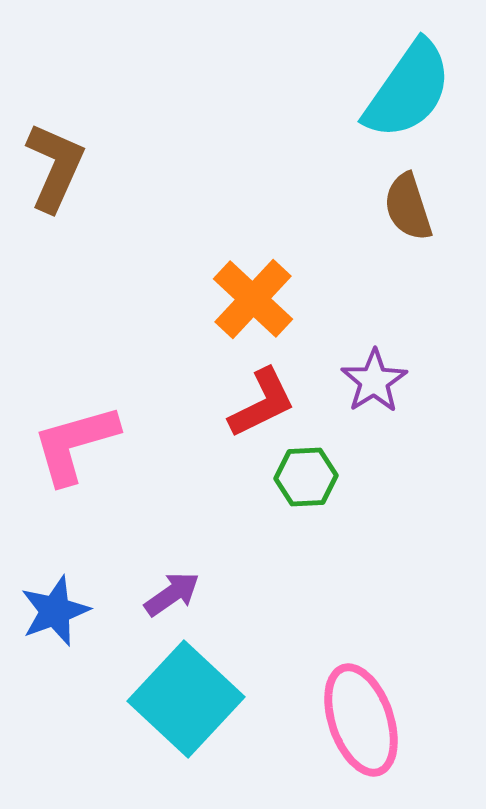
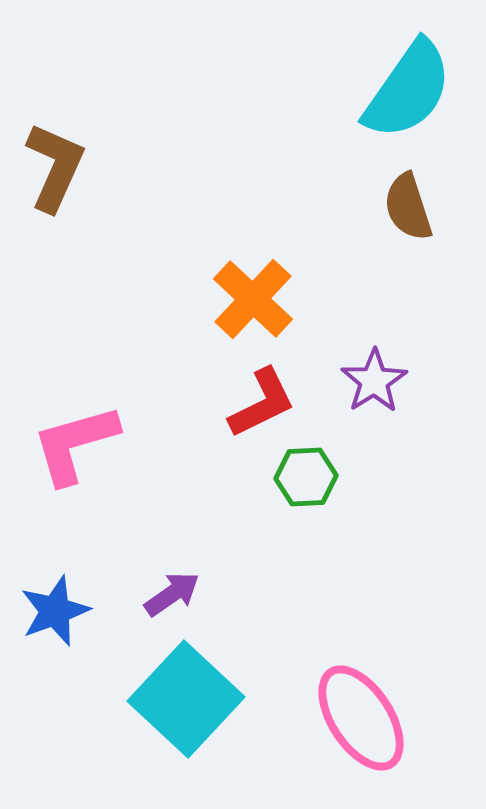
pink ellipse: moved 2 px up; rotated 14 degrees counterclockwise
